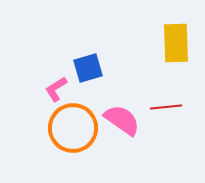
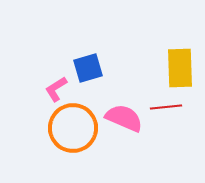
yellow rectangle: moved 4 px right, 25 px down
pink semicircle: moved 2 px right, 2 px up; rotated 12 degrees counterclockwise
